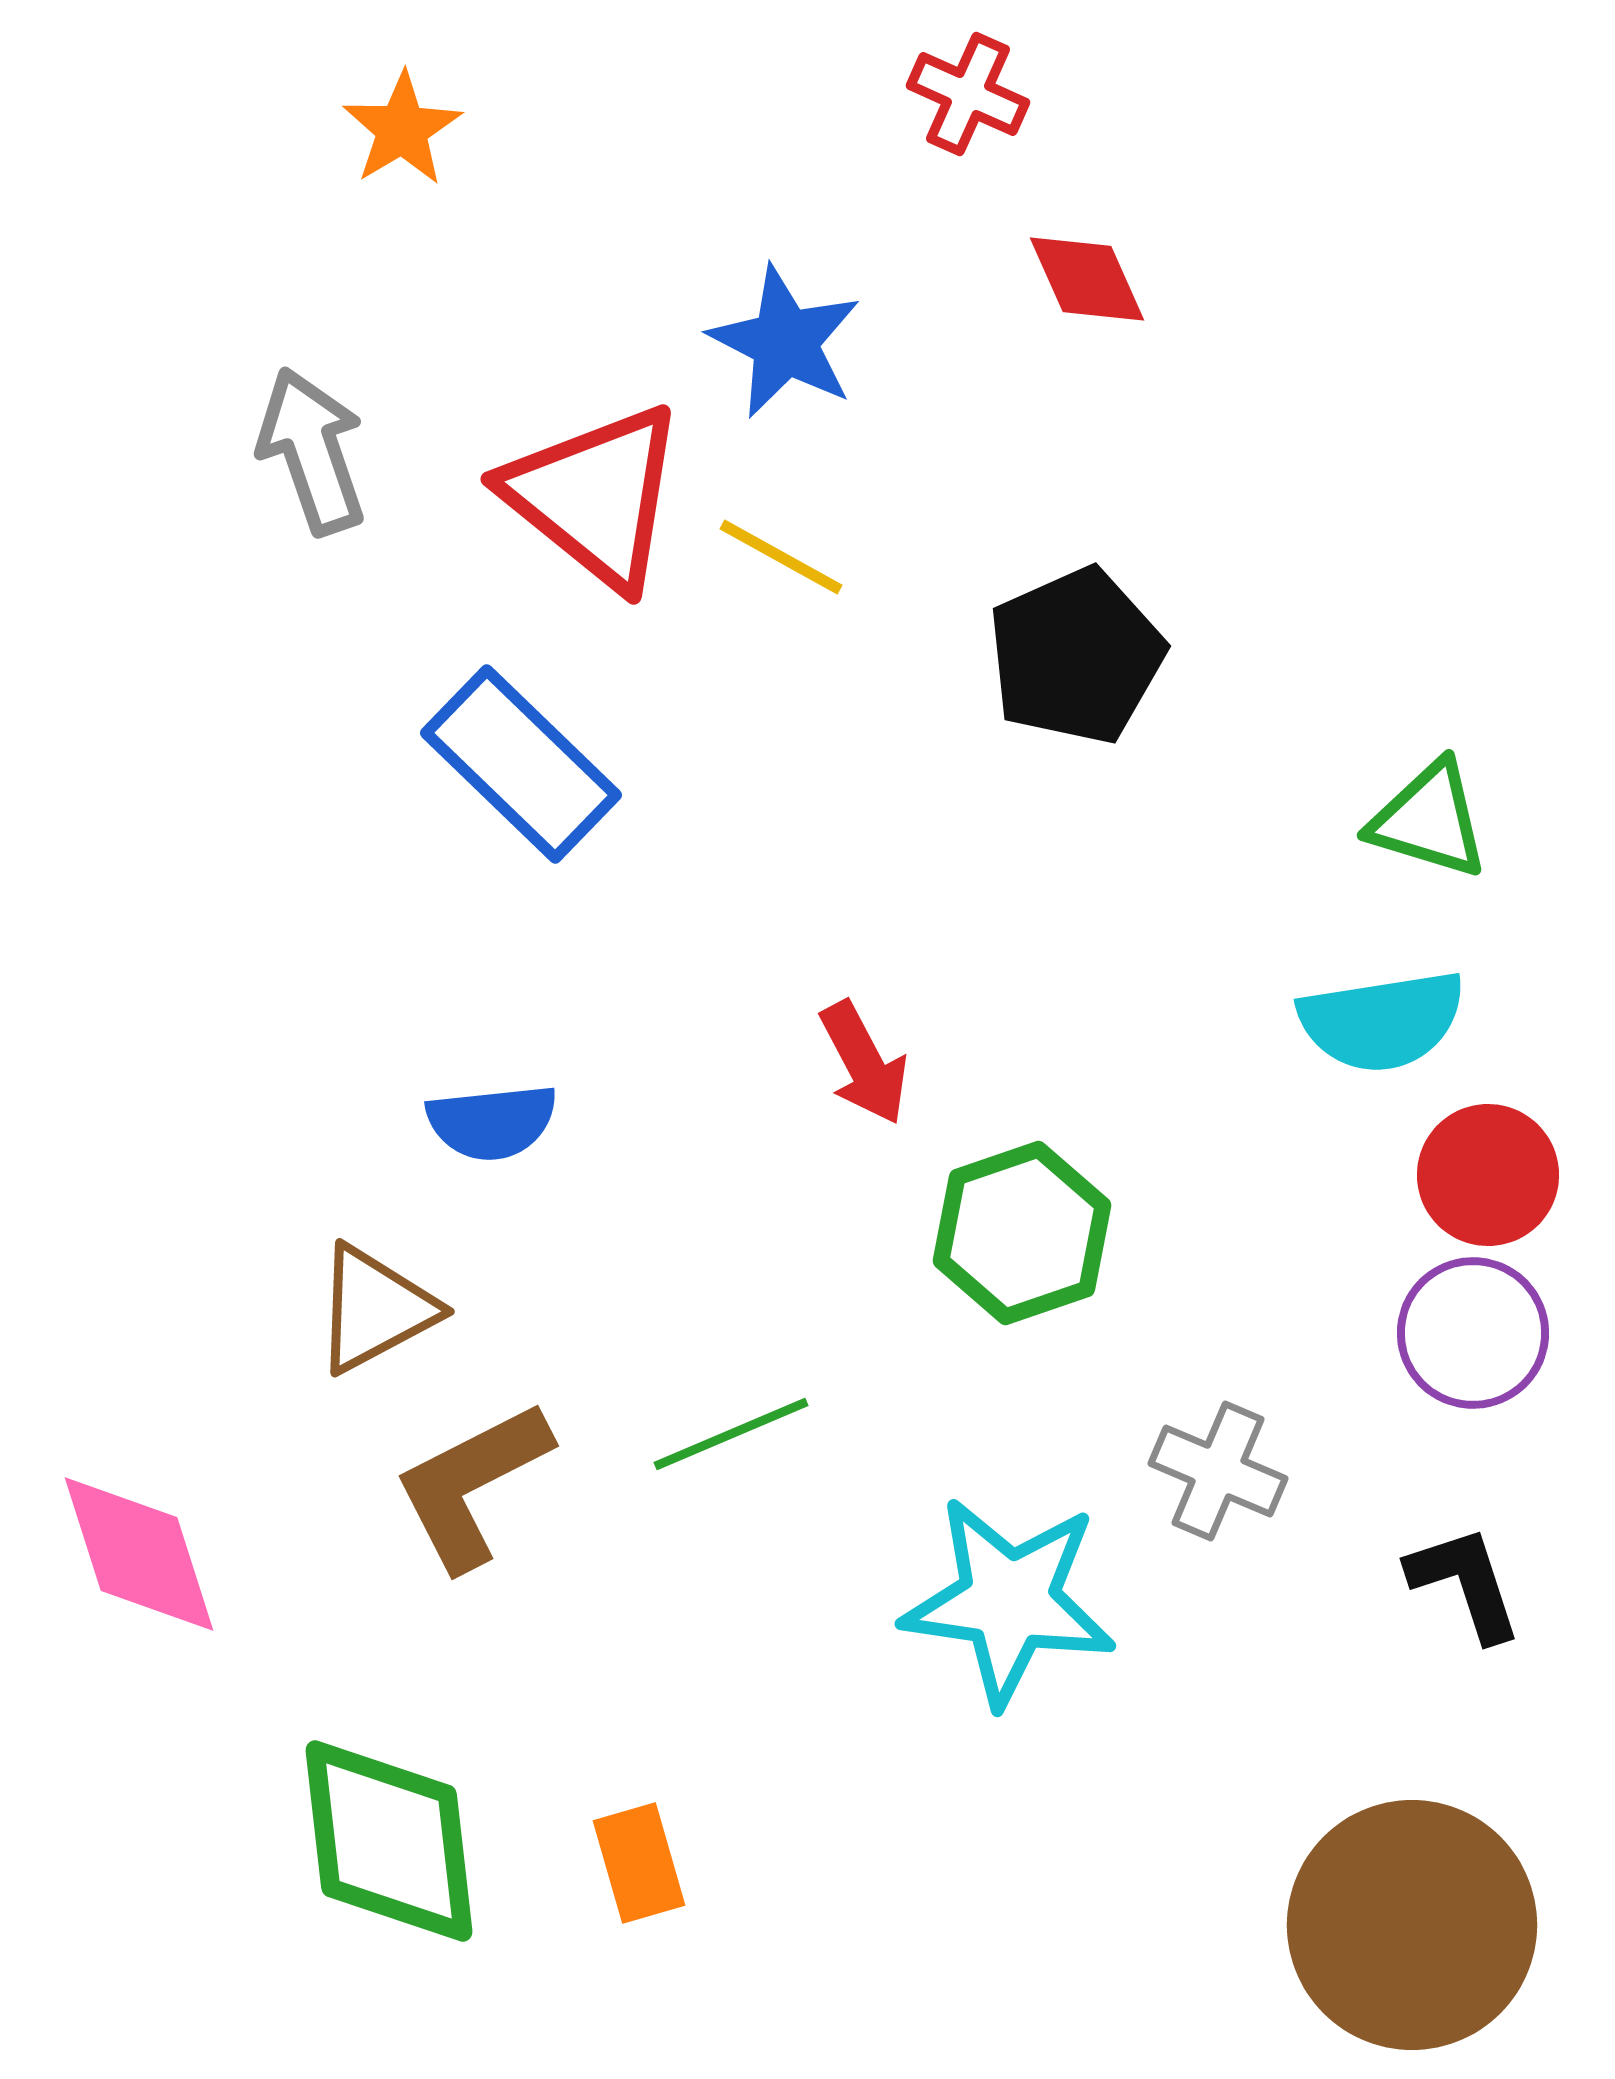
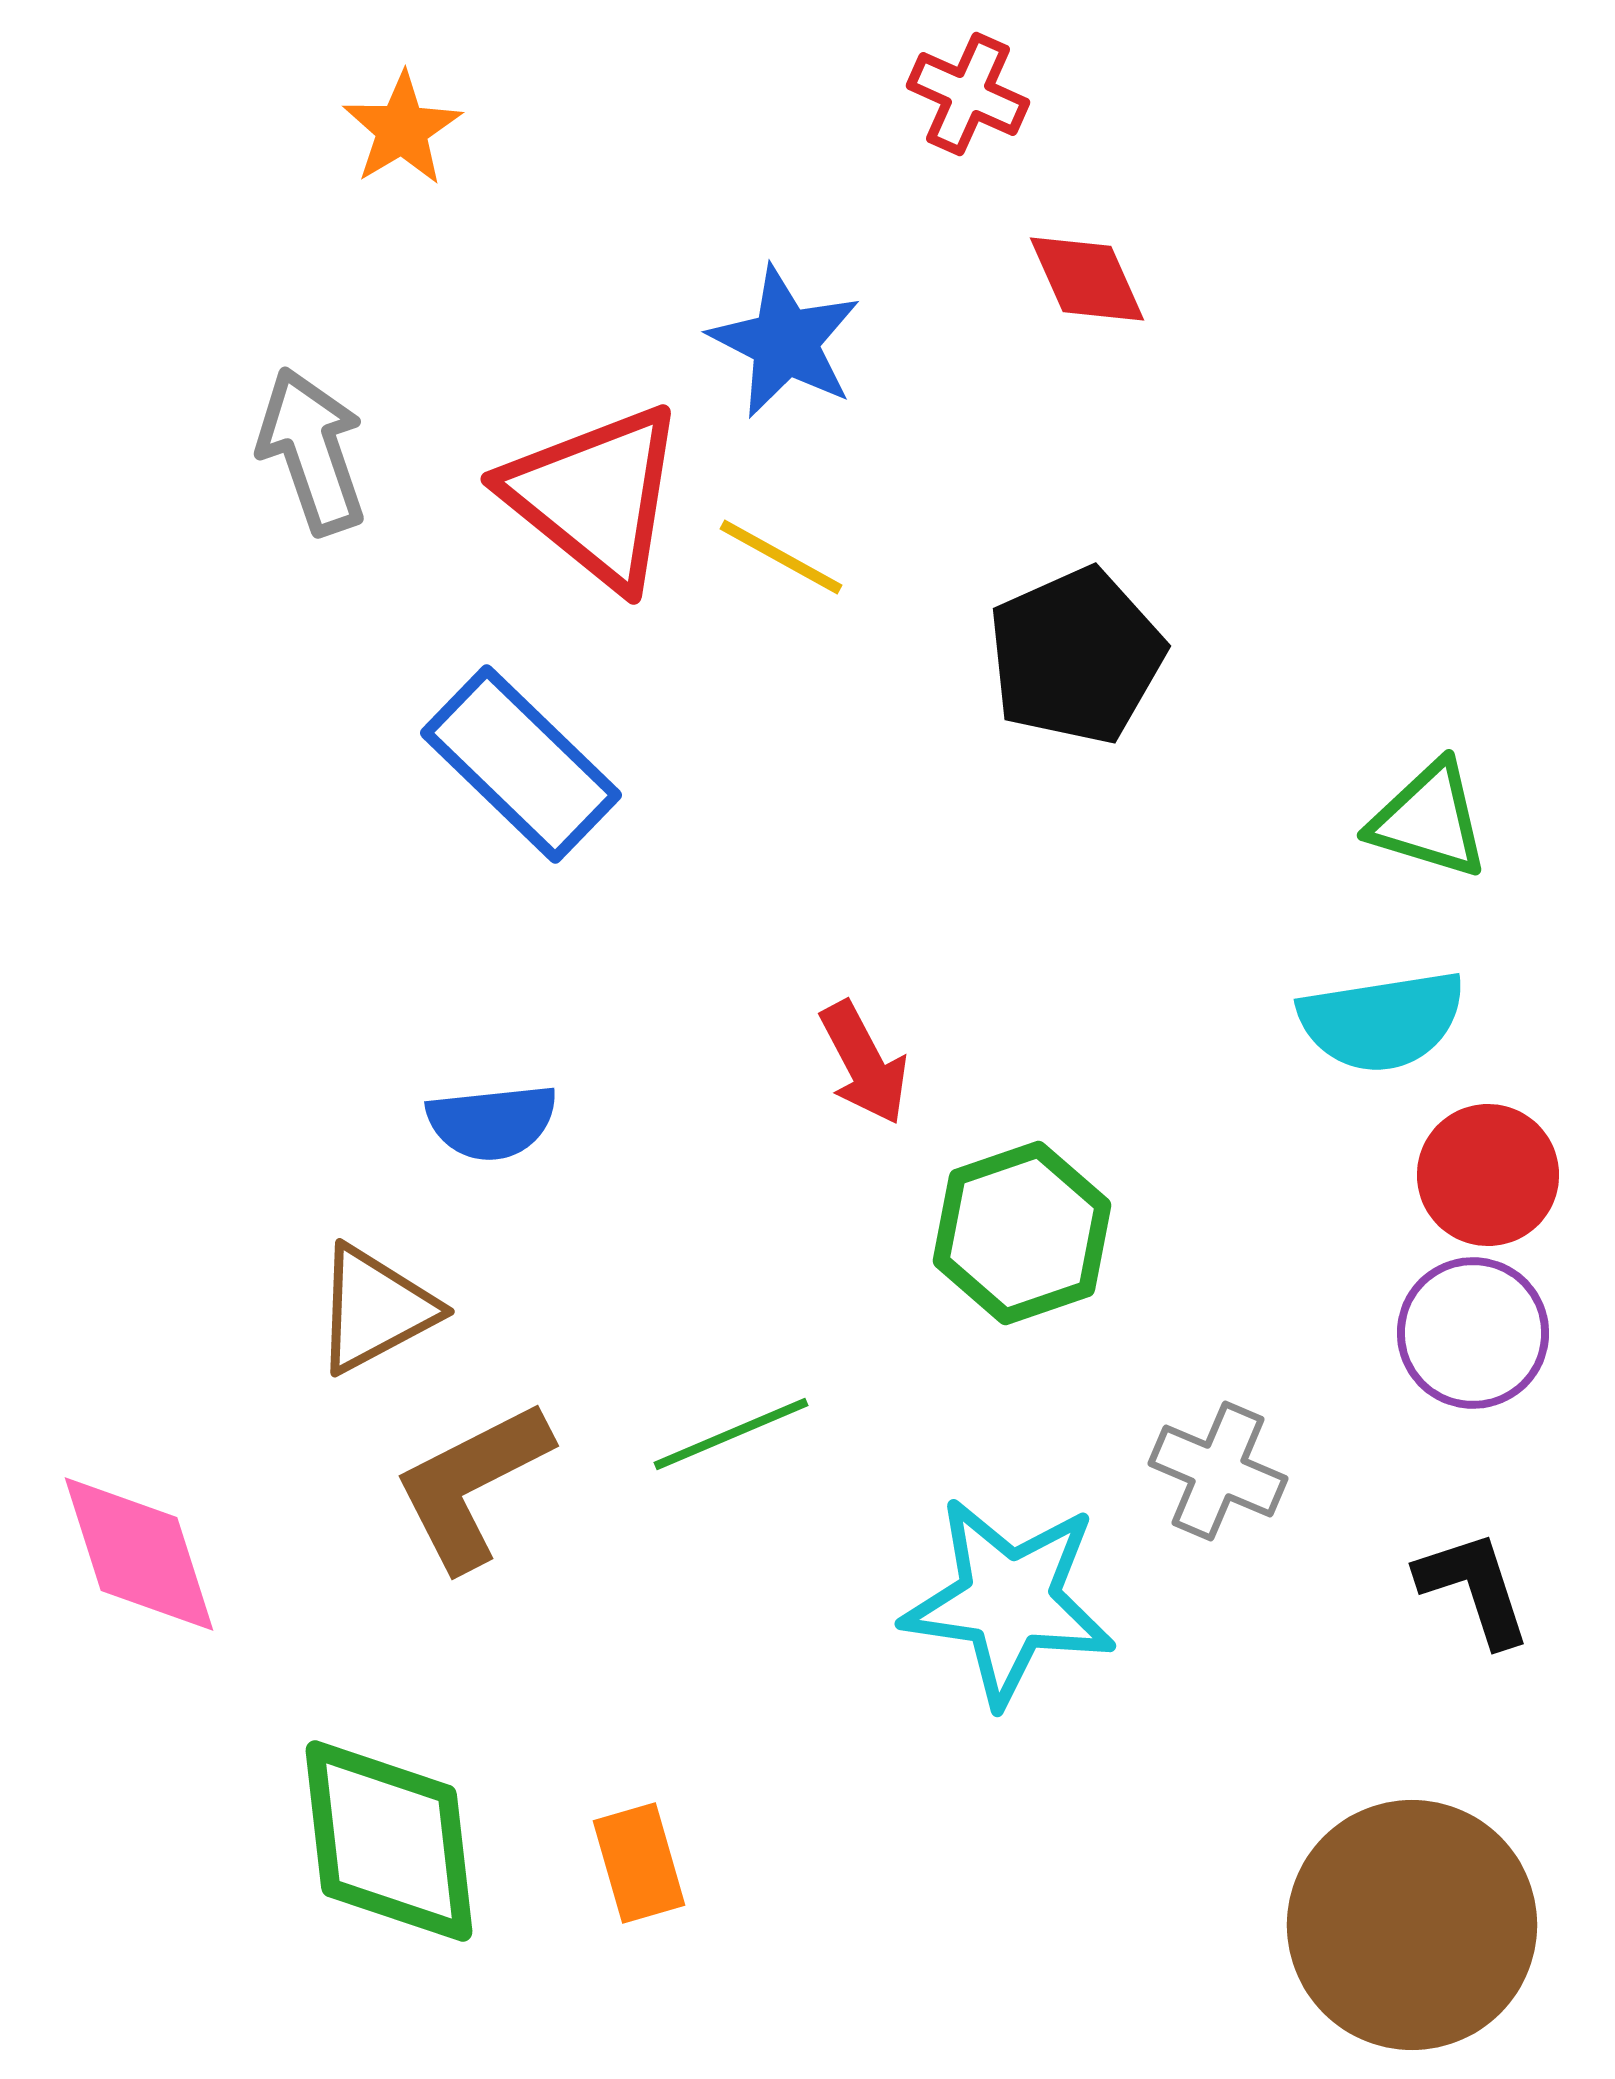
black L-shape: moved 9 px right, 5 px down
